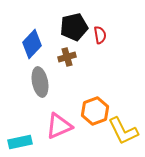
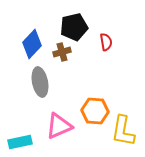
red semicircle: moved 6 px right, 7 px down
brown cross: moved 5 px left, 5 px up
orange hexagon: rotated 24 degrees clockwise
yellow L-shape: rotated 36 degrees clockwise
